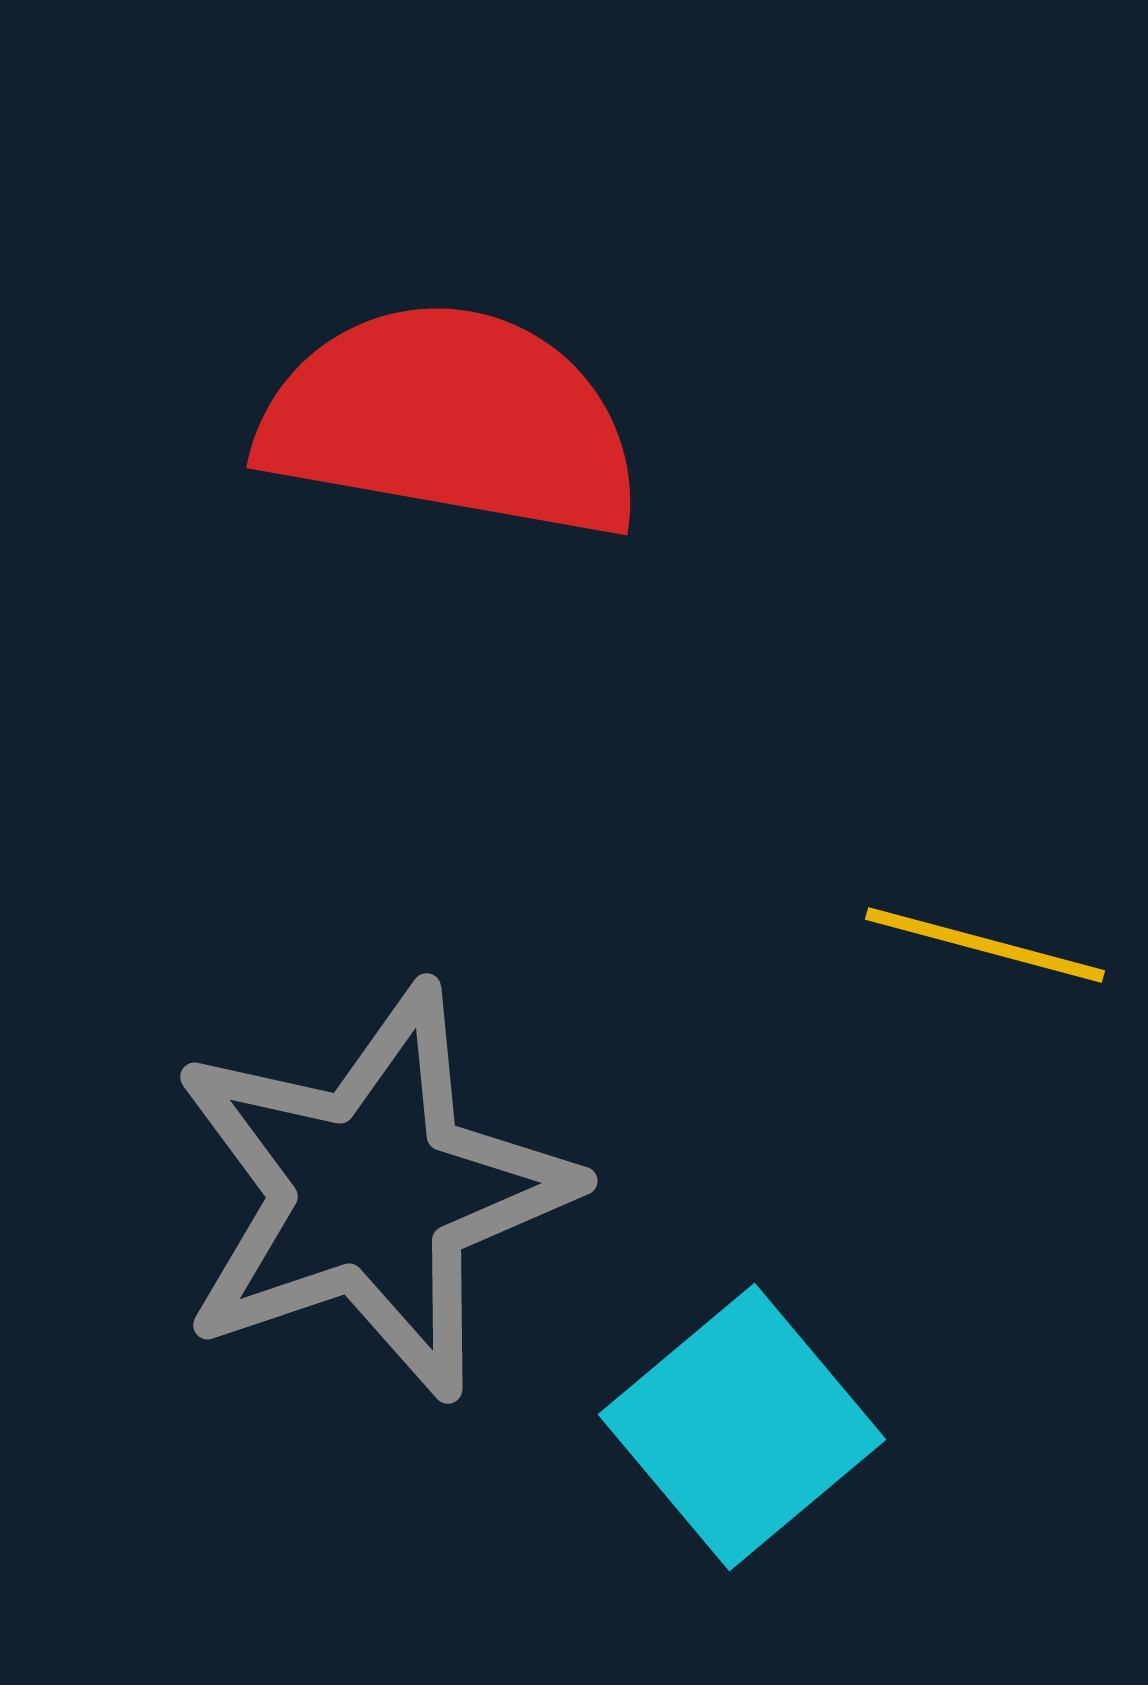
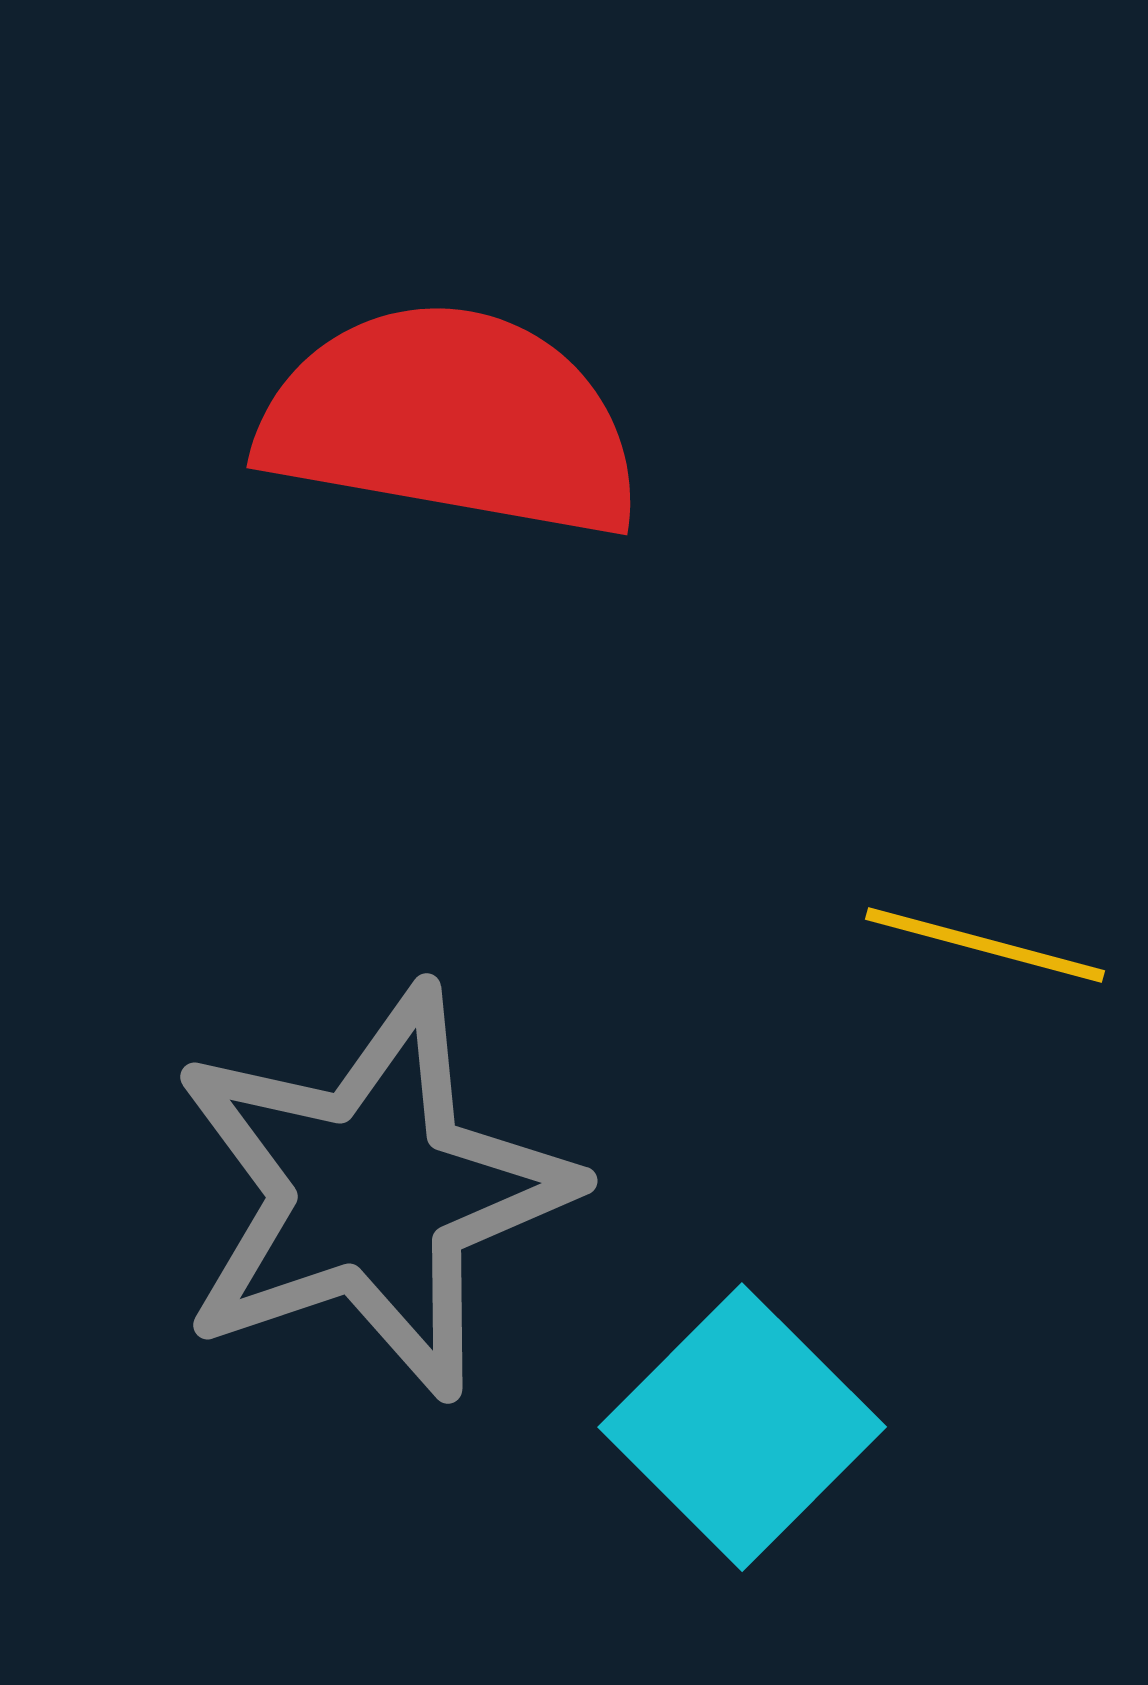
cyan square: rotated 5 degrees counterclockwise
